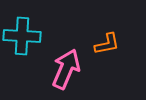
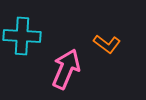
orange L-shape: rotated 48 degrees clockwise
